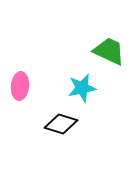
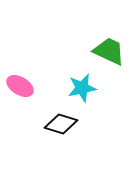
pink ellipse: rotated 64 degrees counterclockwise
